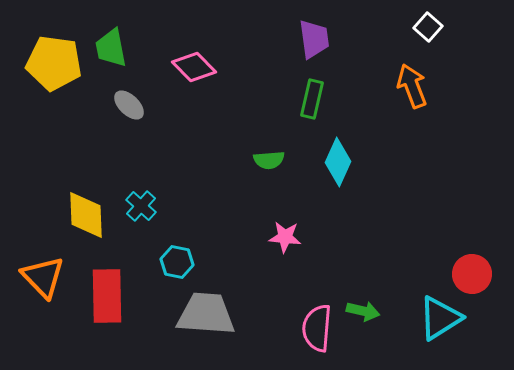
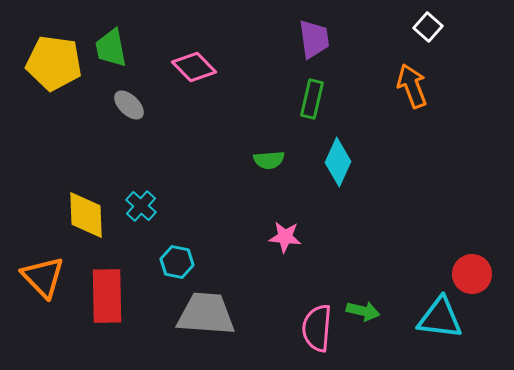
cyan triangle: rotated 39 degrees clockwise
